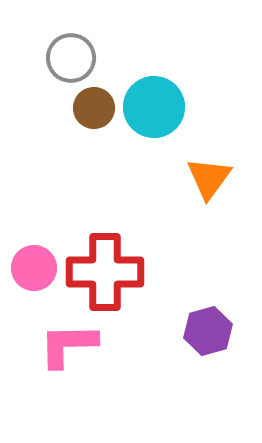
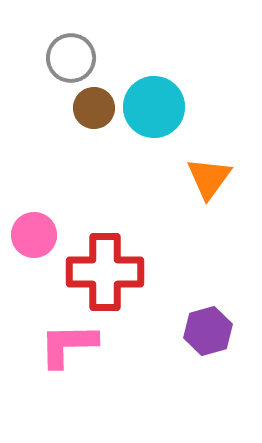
pink circle: moved 33 px up
